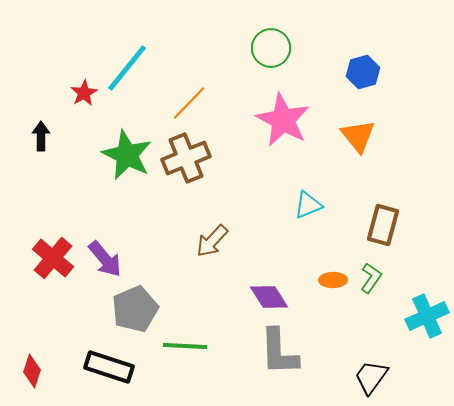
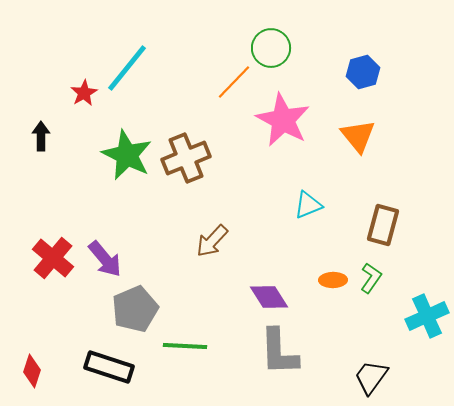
orange line: moved 45 px right, 21 px up
